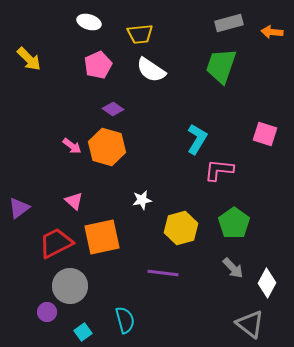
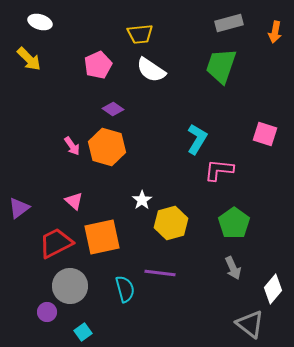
white ellipse: moved 49 px left
orange arrow: moved 3 px right; rotated 85 degrees counterclockwise
pink arrow: rotated 18 degrees clockwise
white star: rotated 24 degrees counterclockwise
yellow hexagon: moved 10 px left, 5 px up
gray arrow: rotated 20 degrees clockwise
purple line: moved 3 px left
white diamond: moved 6 px right, 6 px down; rotated 12 degrees clockwise
cyan semicircle: moved 31 px up
